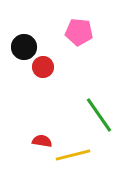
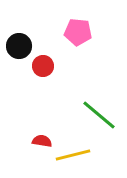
pink pentagon: moved 1 px left
black circle: moved 5 px left, 1 px up
red circle: moved 1 px up
green line: rotated 15 degrees counterclockwise
